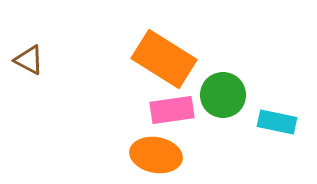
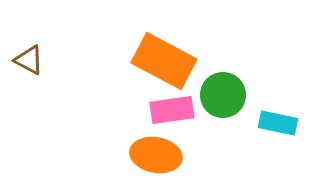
orange rectangle: moved 2 px down; rotated 4 degrees counterclockwise
cyan rectangle: moved 1 px right, 1 px down
